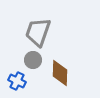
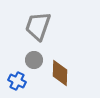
gray trapezoid: moved 6 px up
gray circle: moved 1 px right
